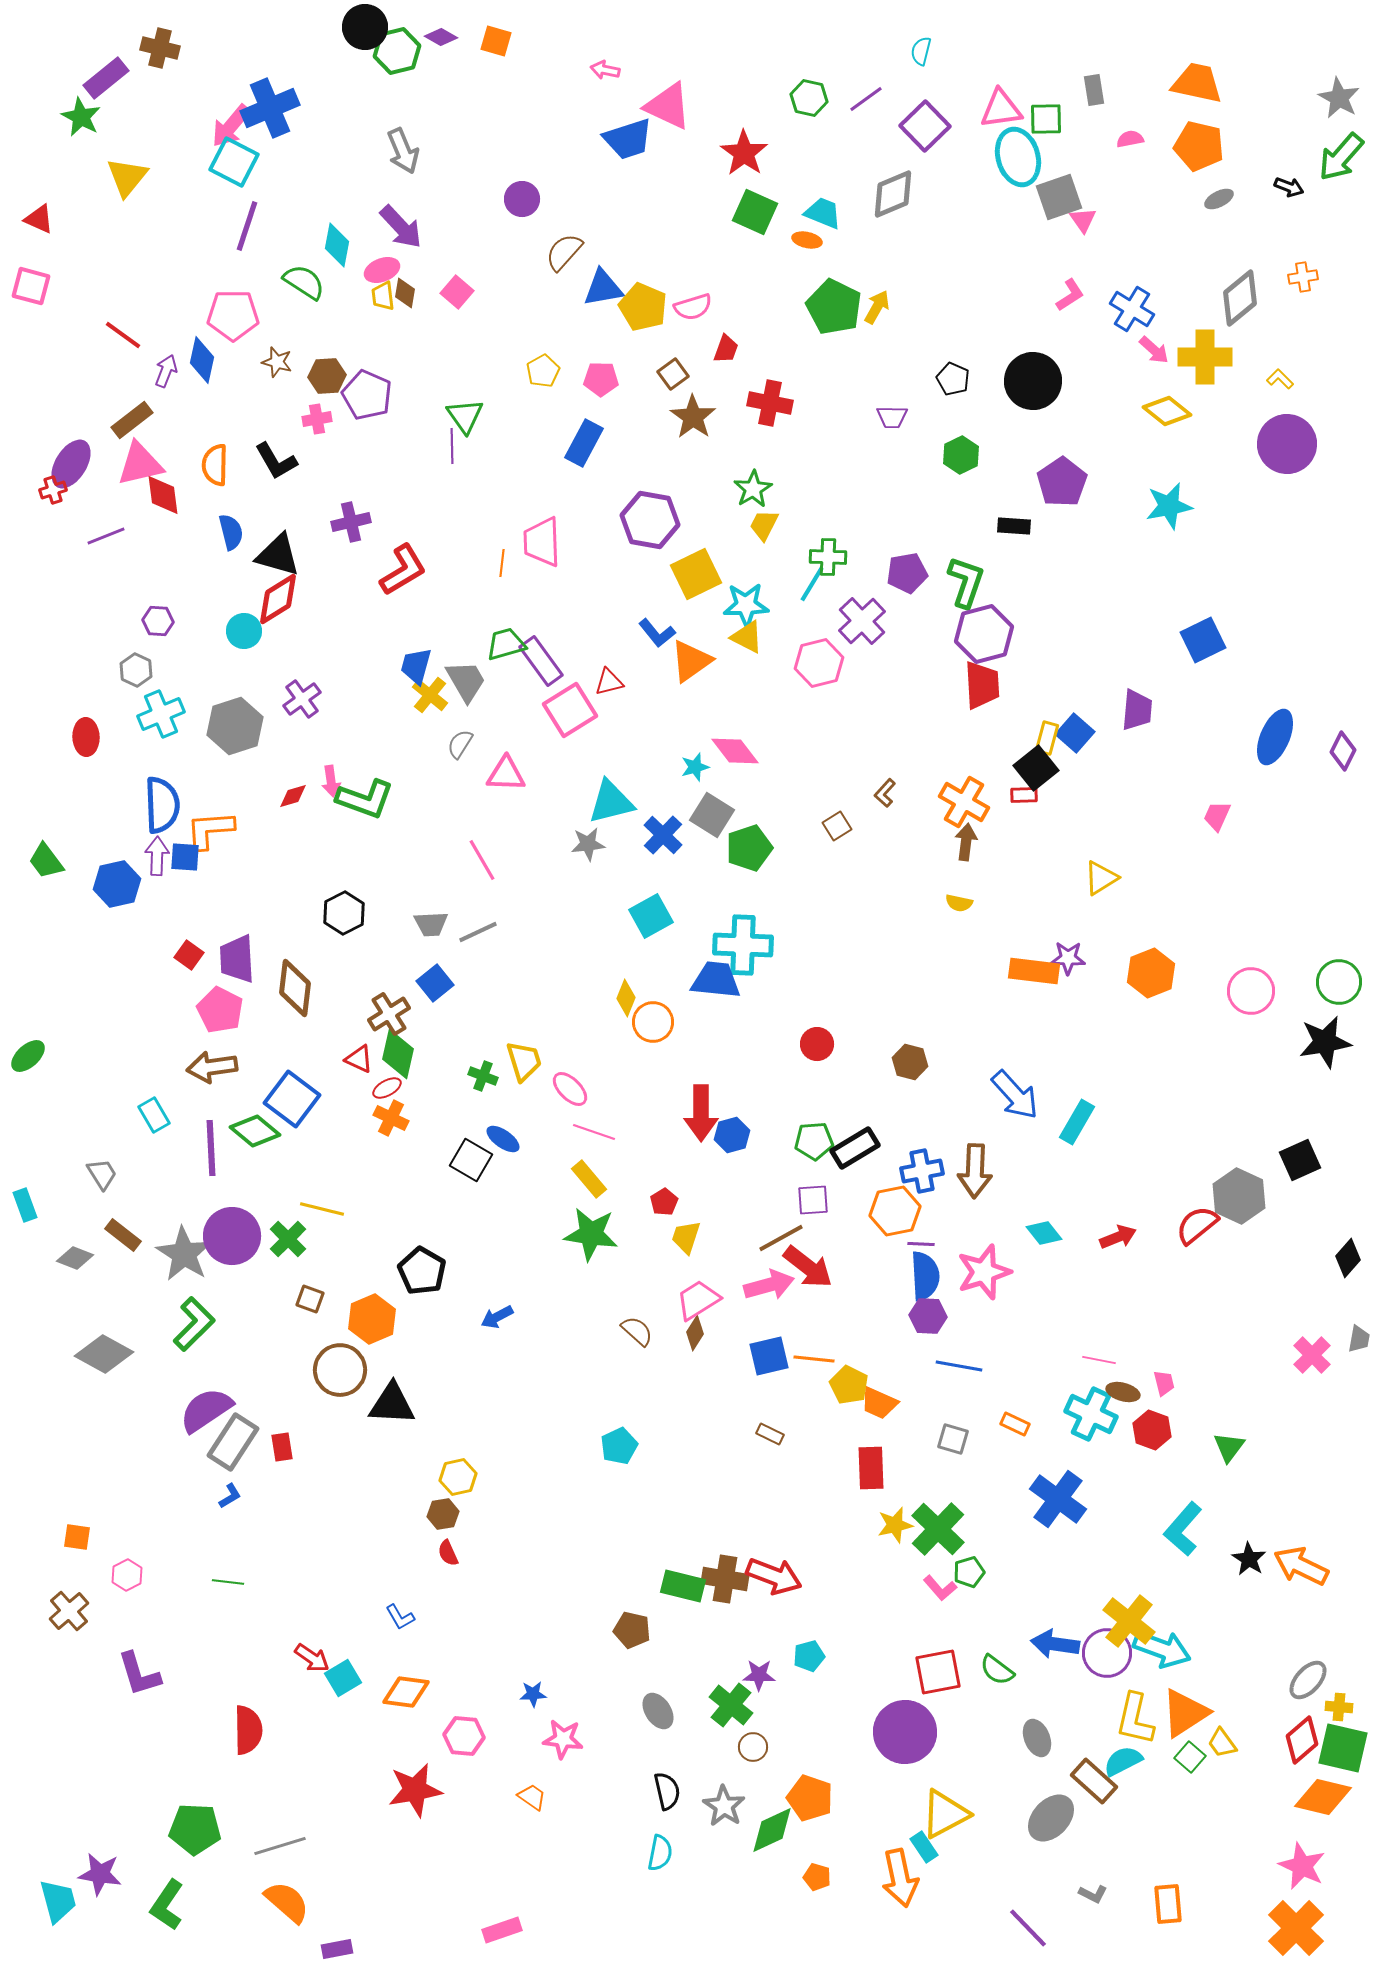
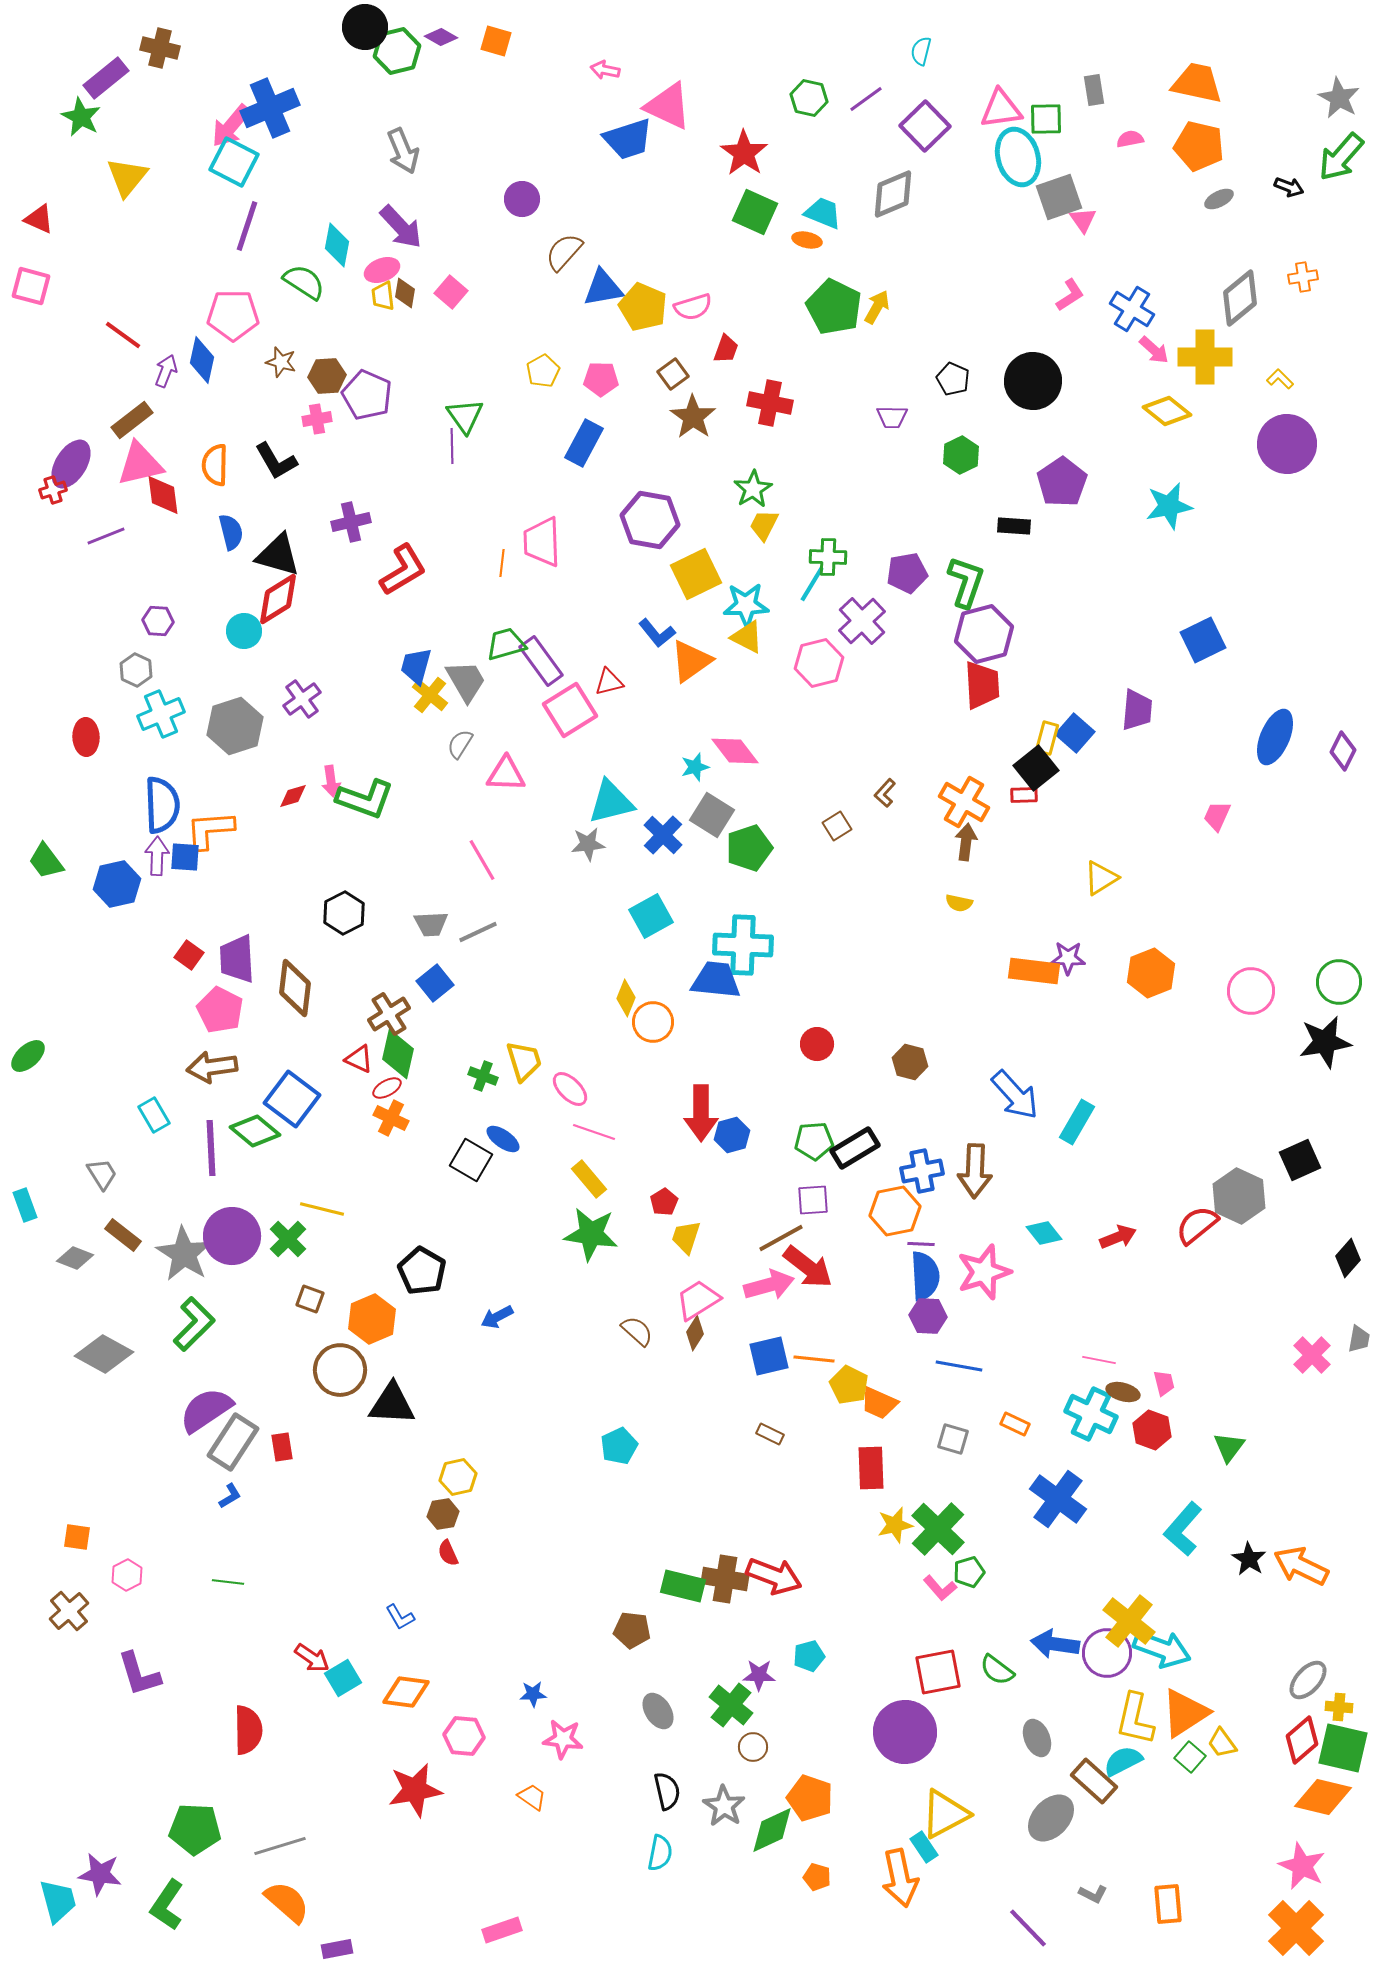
pink square at (457, 292): moved 6 px left
brown star at (277, 362): moved 4 px right
brown pentagon at (632, 1630): rotated 6 degrees counterclockwise
